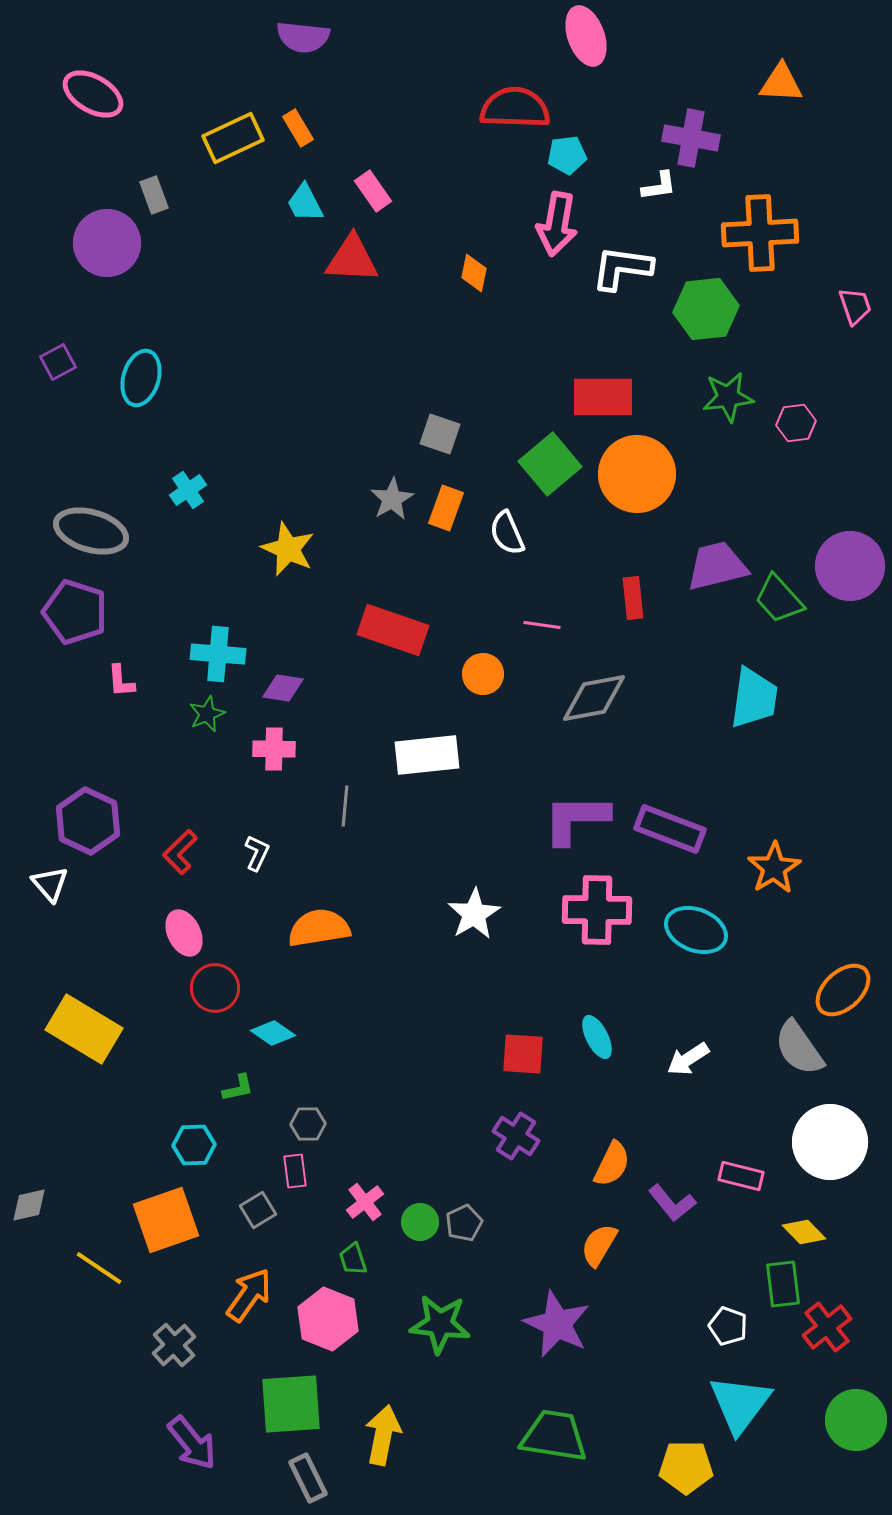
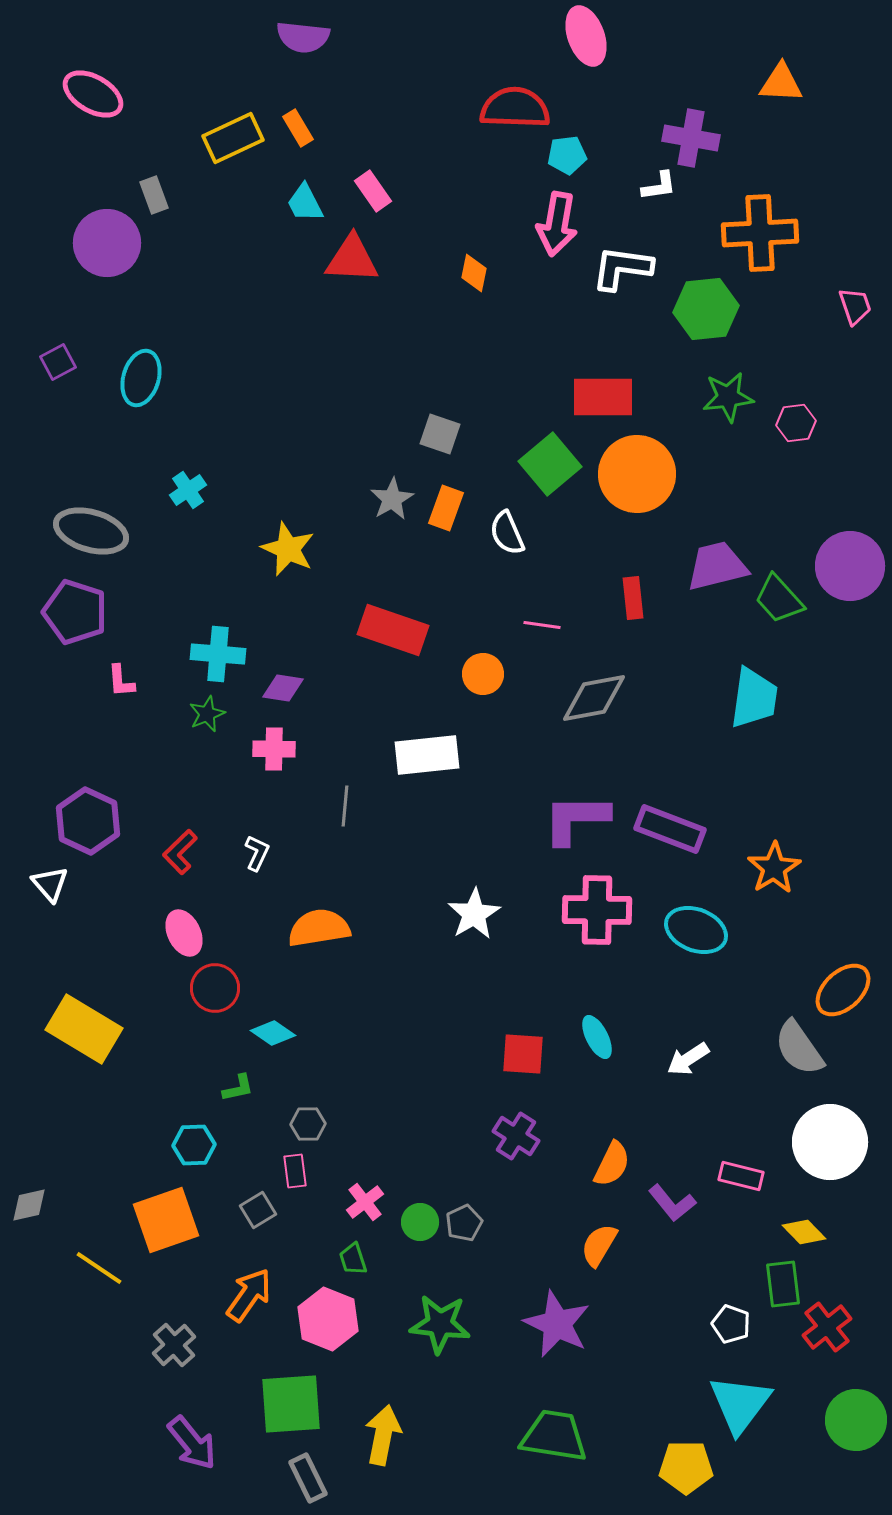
white pentagon at (728, 1326): moved 3 px right, 2 px up
